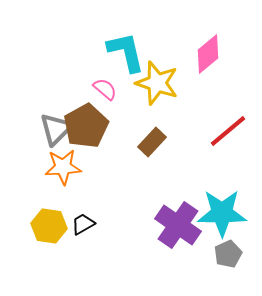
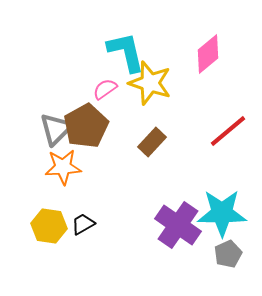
yellow star: moved 7 px left
pink semicircle: rotated 75 degrees counterclockwise
